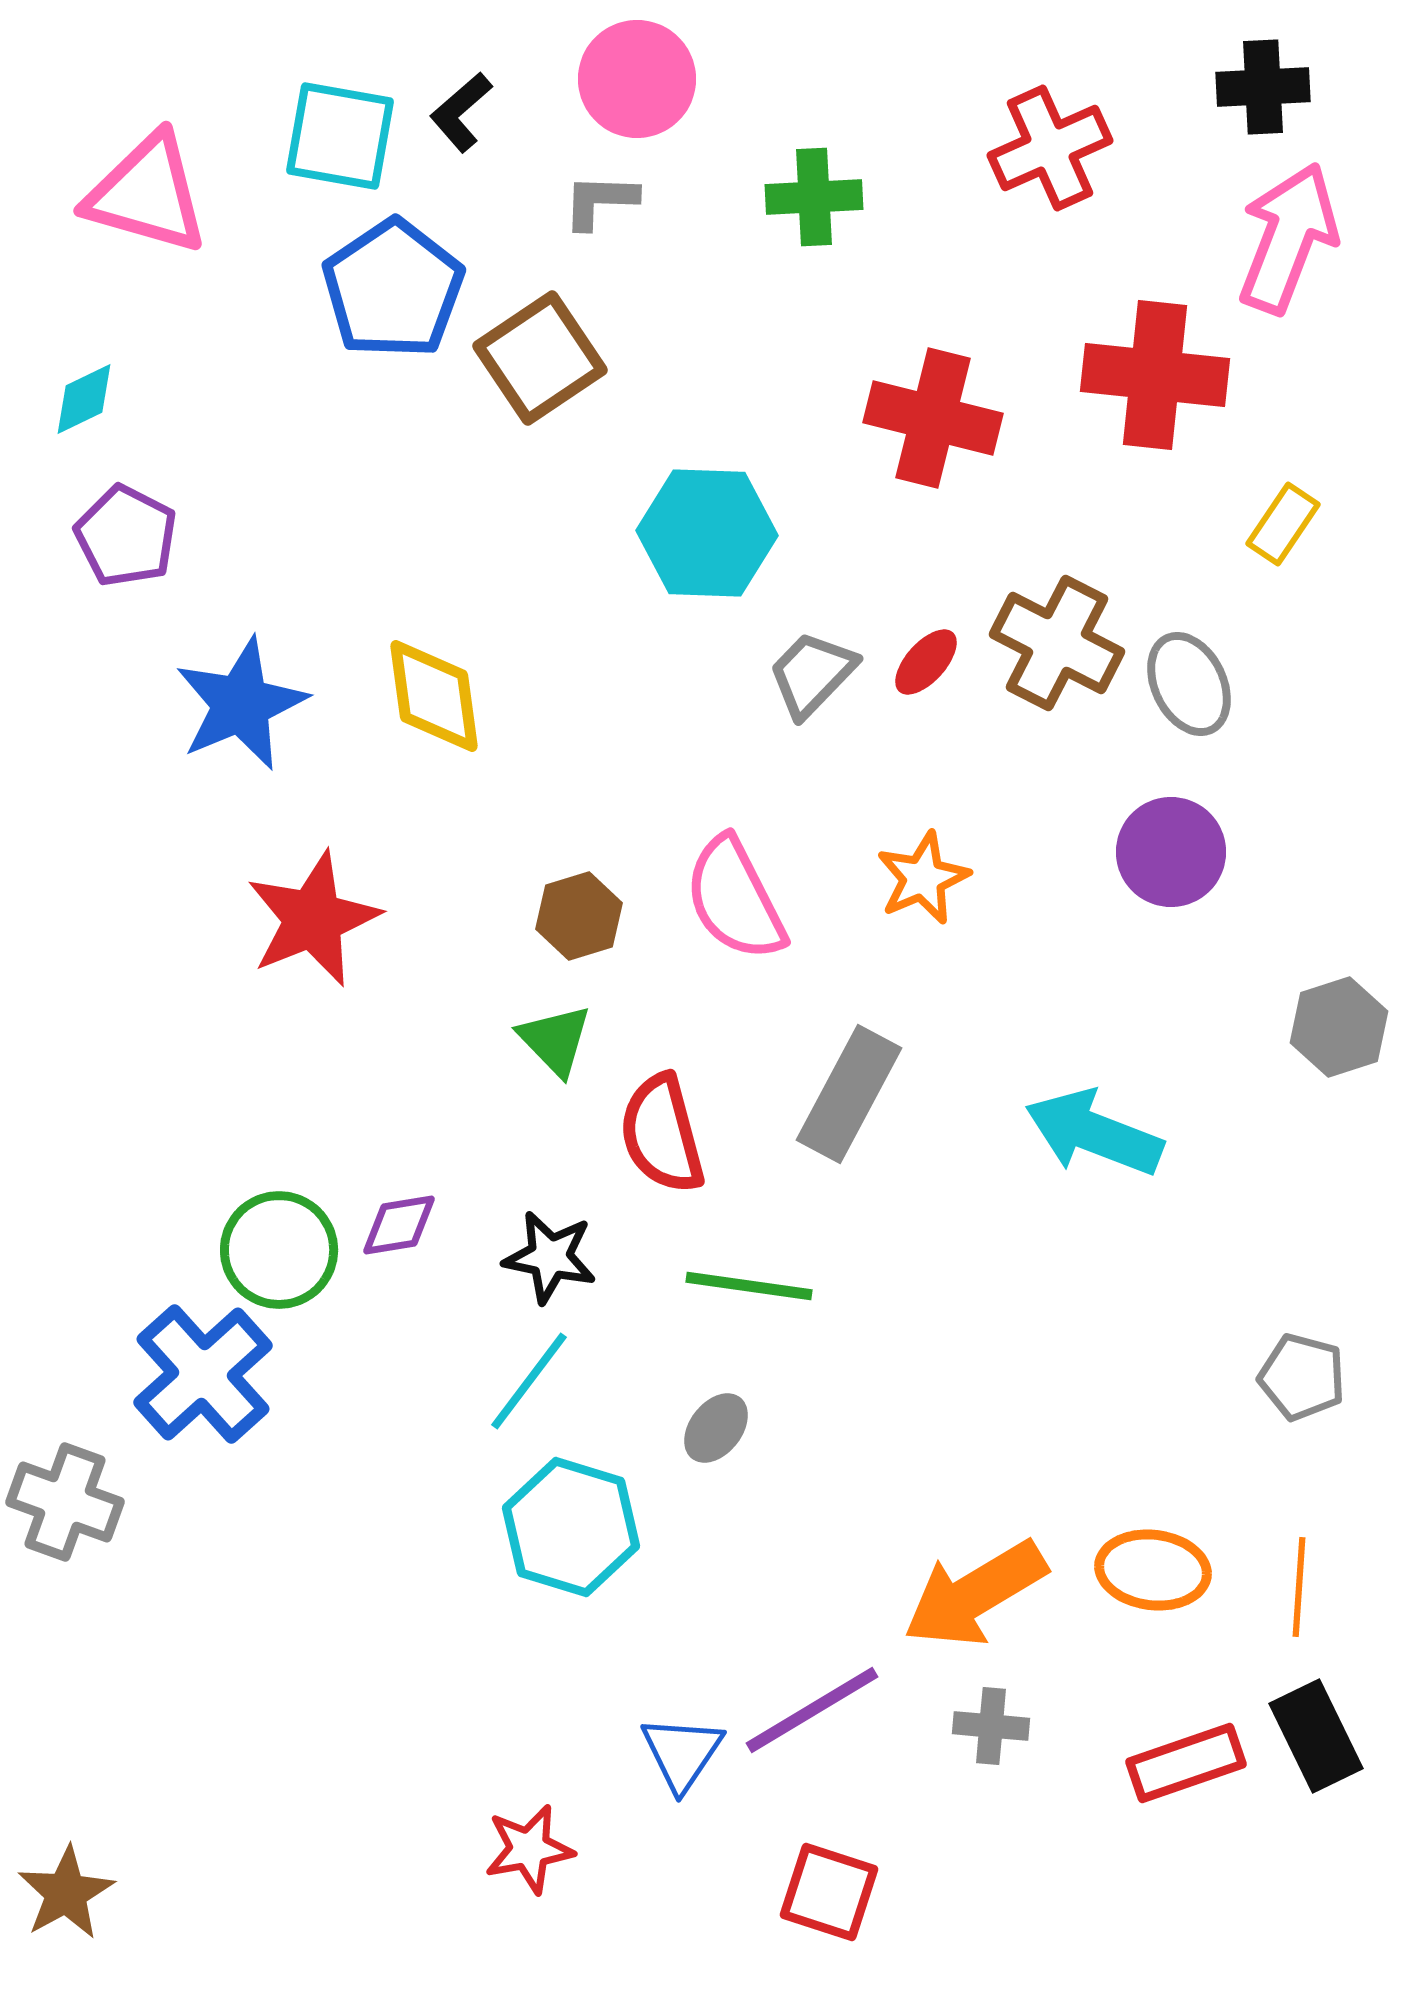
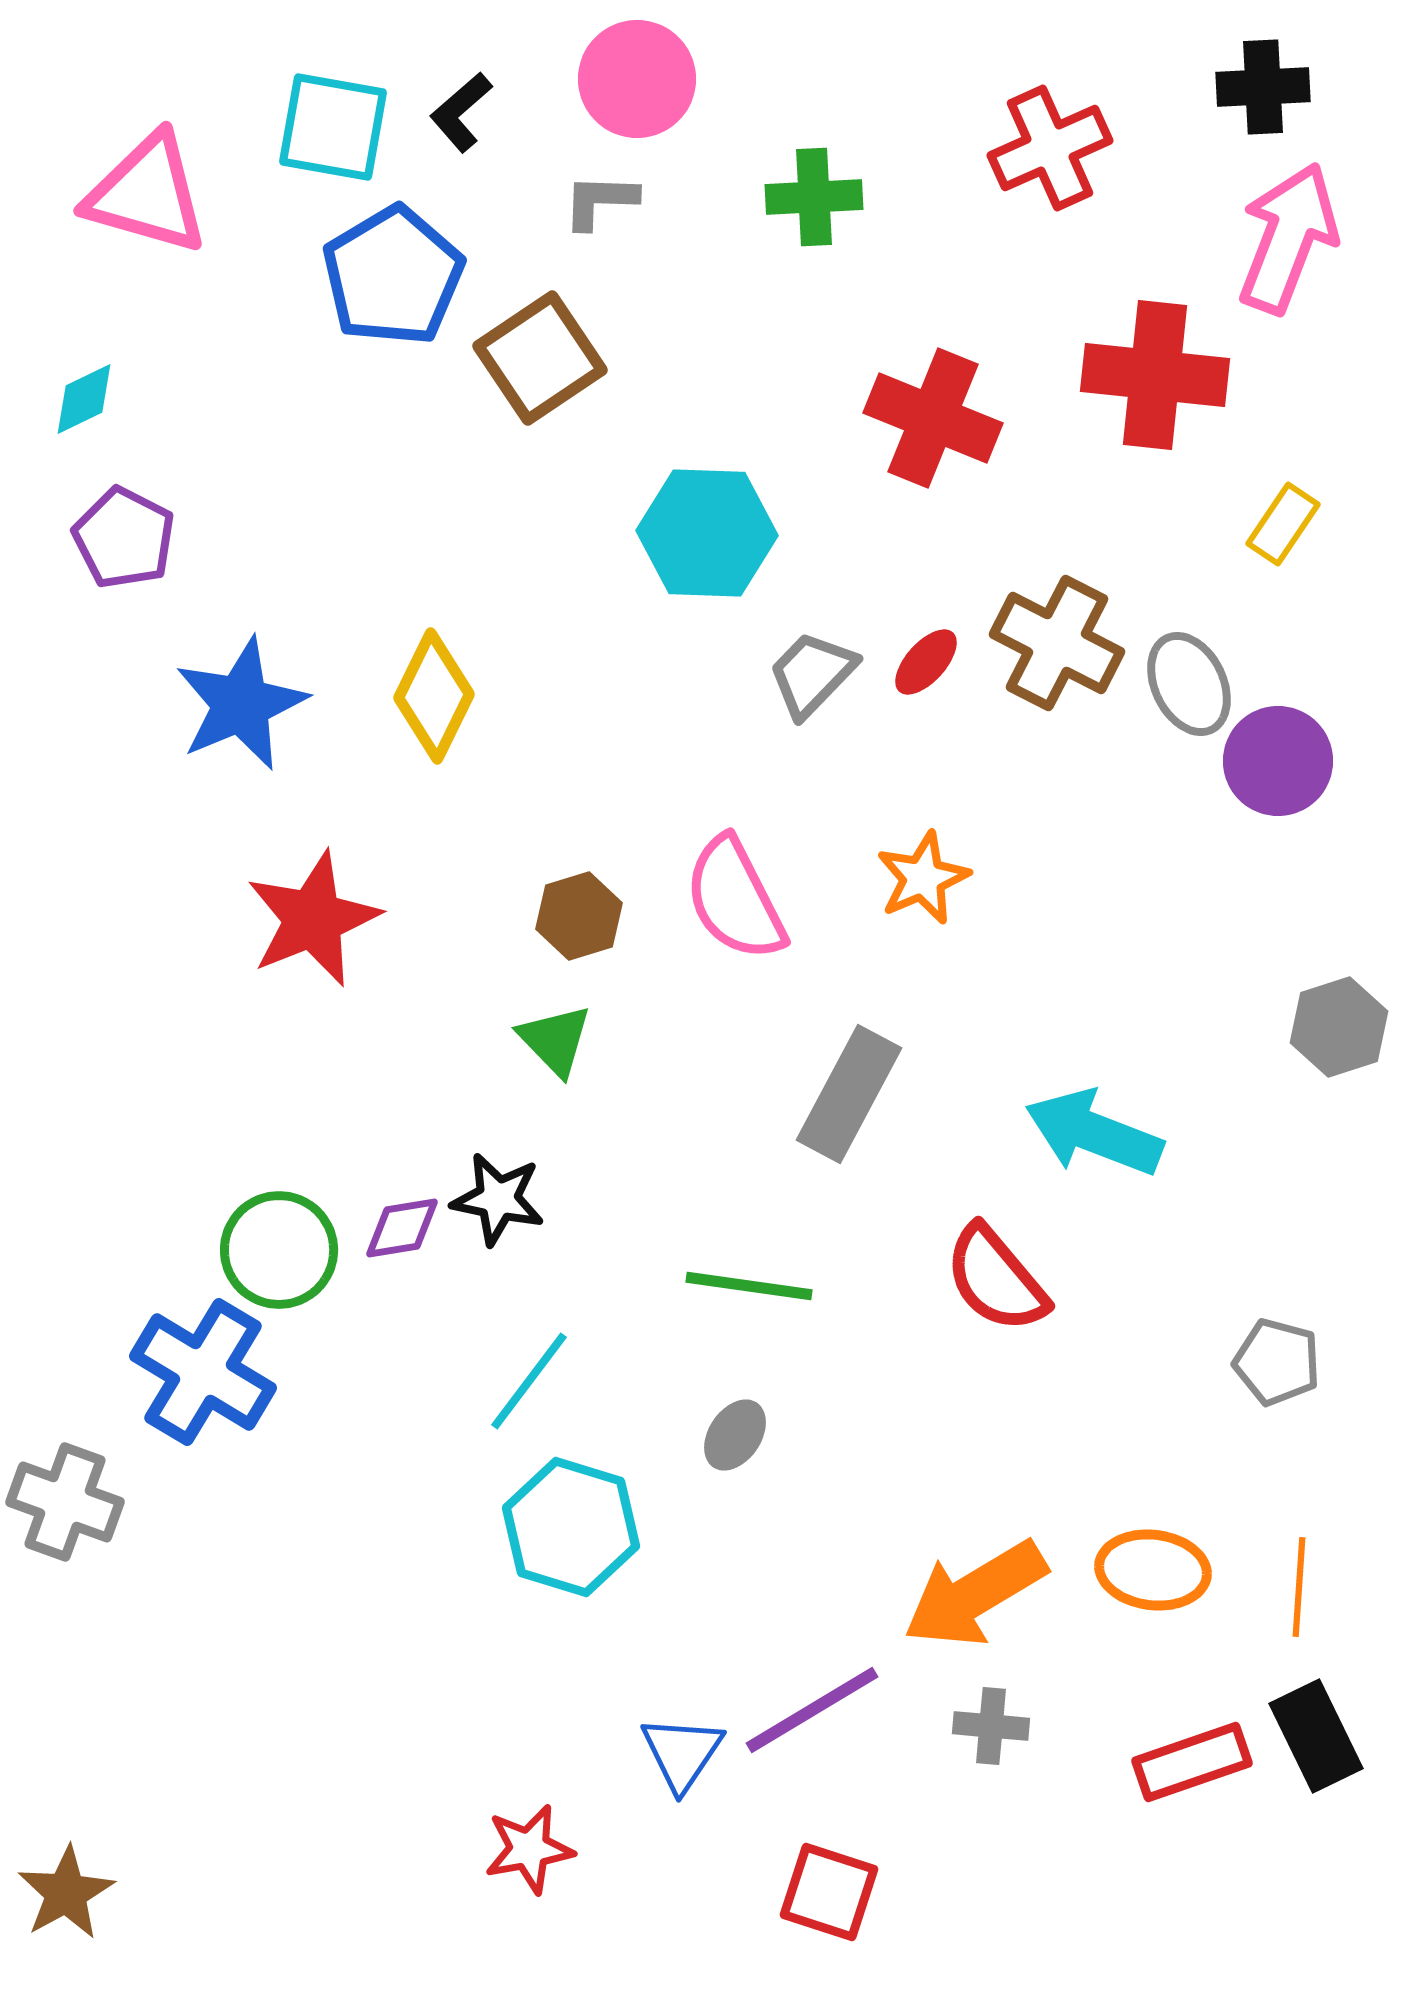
cyan square at (340, 136): moved 7 px left, 9 px up
blue pentagon at (393, 289): moved 13 px up; rotated 3 degrees clockwise
red cross at (933, 418): rotated 8 degrees clockwise
purple pentagon at (126, 536): moved 2 px left, 2 px down
yellow diamond at (434, 696): rotated 34 degrees clockwise
purple circle at (1171, 852): moved 107 px right, 91 px up
red semicircle at (662, 1134): moved 334 px right, 145 px down; rotated 25 degrees counterclockwise
purple diamond at (399, 1225): moved 3 px right, 3 px down
black star at (550, 1257): moved 52 px left, 58 px up
blue cross at (203, 1374): moved 2 px up; rotated 17 degrees counterclockwise
gray pentagon at (1302, 1377): moved 25 px left, 15 px up
gray ellipse at (716, 1428): moved 19 px right, 7 px down; rotated 4 degrees counterclockwise
red rectangle at (1186, 1763): moved 6 px right, 1 px up
